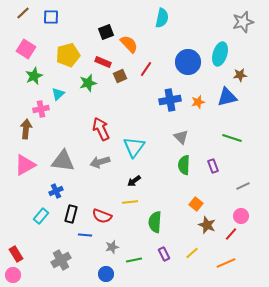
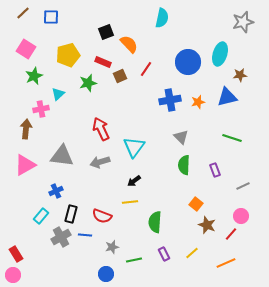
gray triangle at (63, 161): moved 1 px left, 5 px up
purple rectangle at (213, 166): moved 2 px right, 4 px down
gray cross at (61, 260): moved 23 px up
